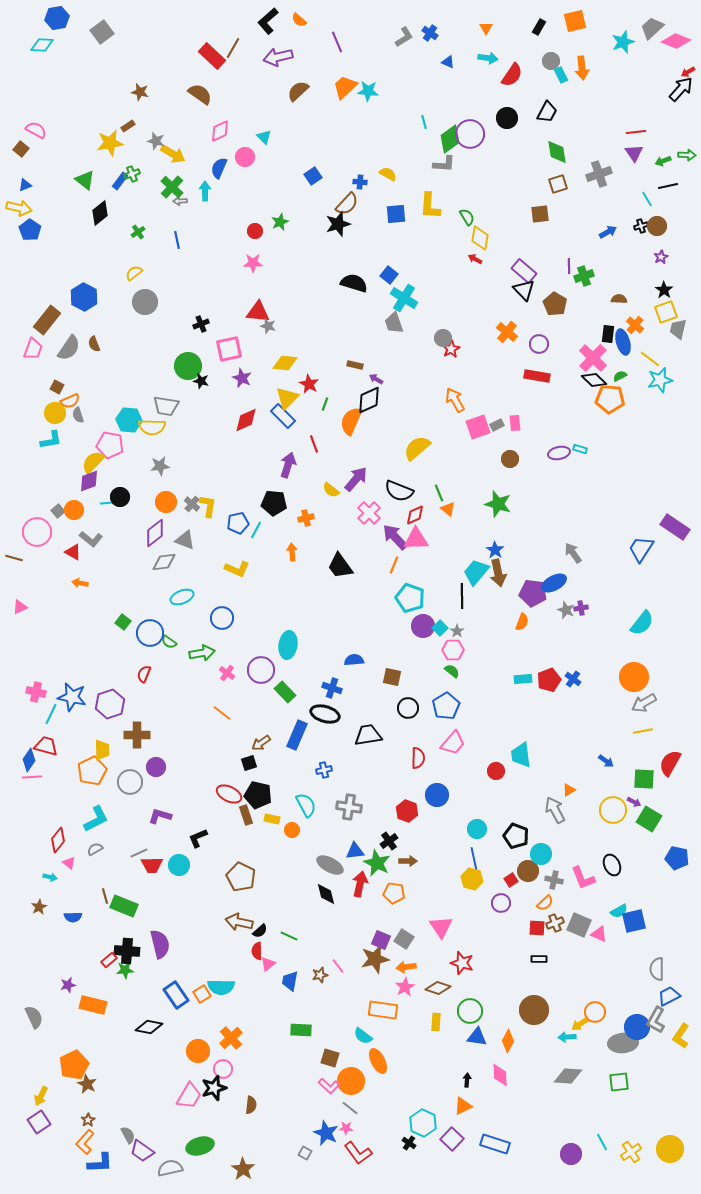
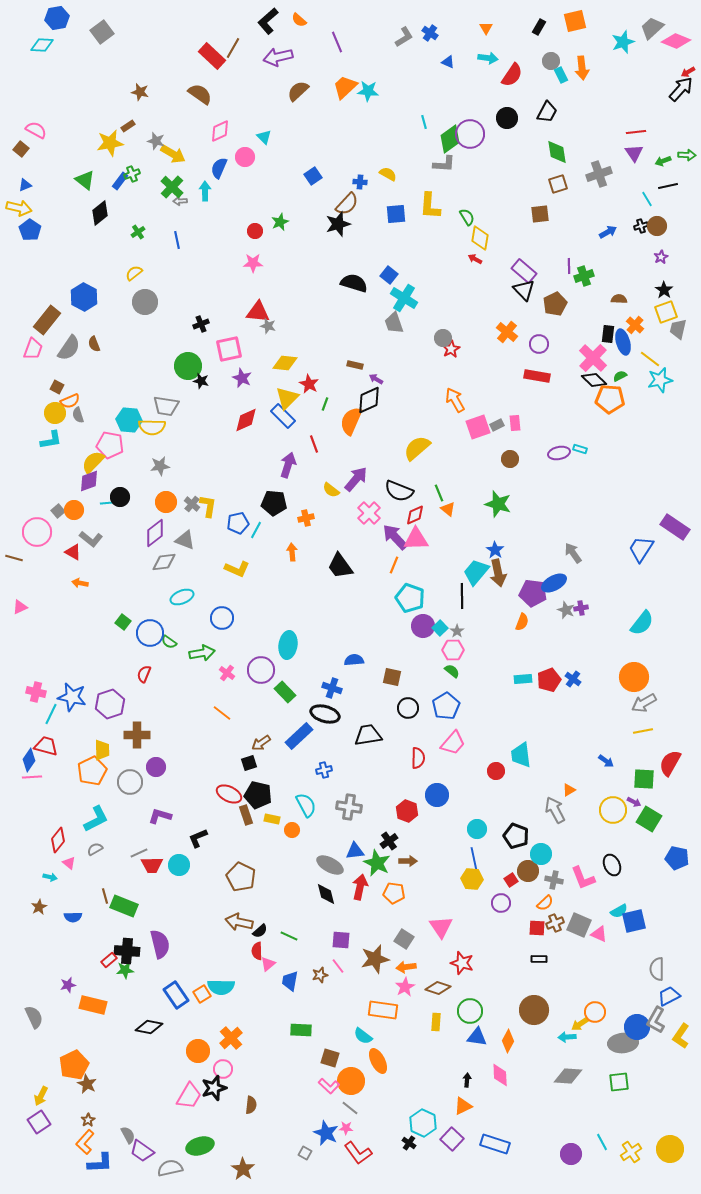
brown pentagon at (555, 304): rotated 15 degrees clockwise
blue rectangle at (297, 735): moved 2 px right, 1 px down; rotated 24 degrees clockwise
yellow hexagon at (472, 879): rotated 10 degrees counterclockwise
red arrow at (360, 884): moved 3 px down
purple square at (381, 940): moved 40 px left; rotated 18 degrees counterclockwise
